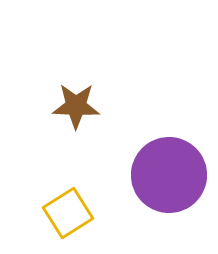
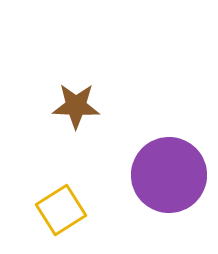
yellow square: moved 7 px left, 3 px up
